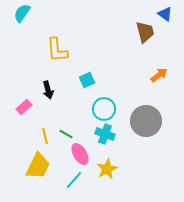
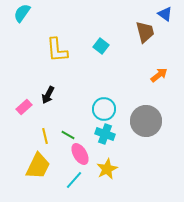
cyan square: moved 14 px right, 34 px up; rotated 28 degrees counterclockwise
black arrow: moved 5 px down; rotated 42 degrees clockwise
green line: moved 2 px right, 1 px down
